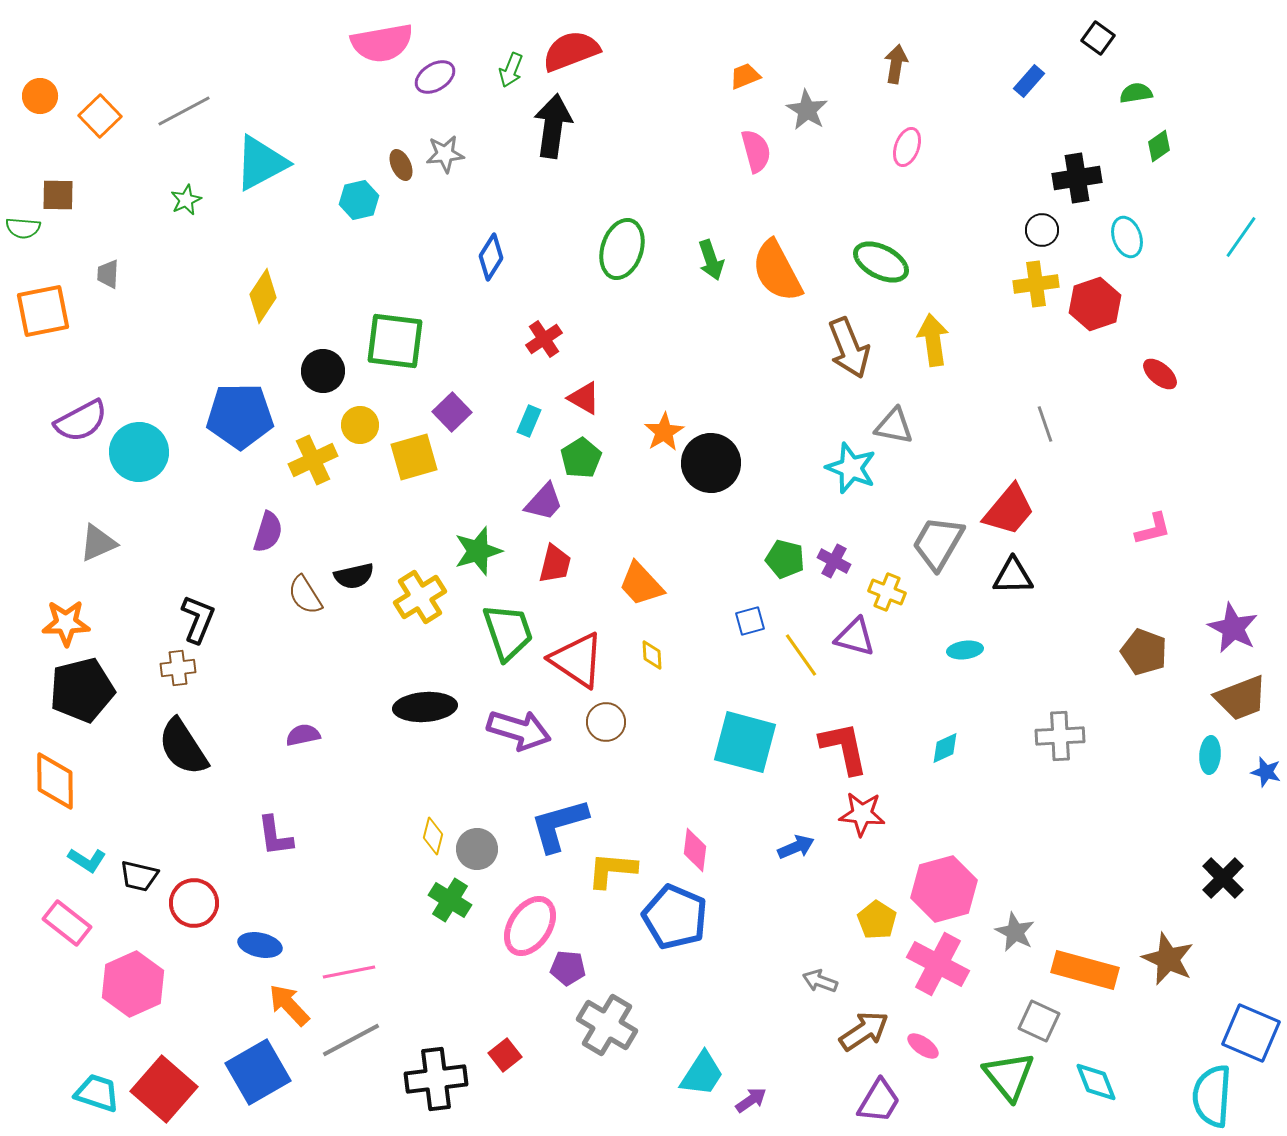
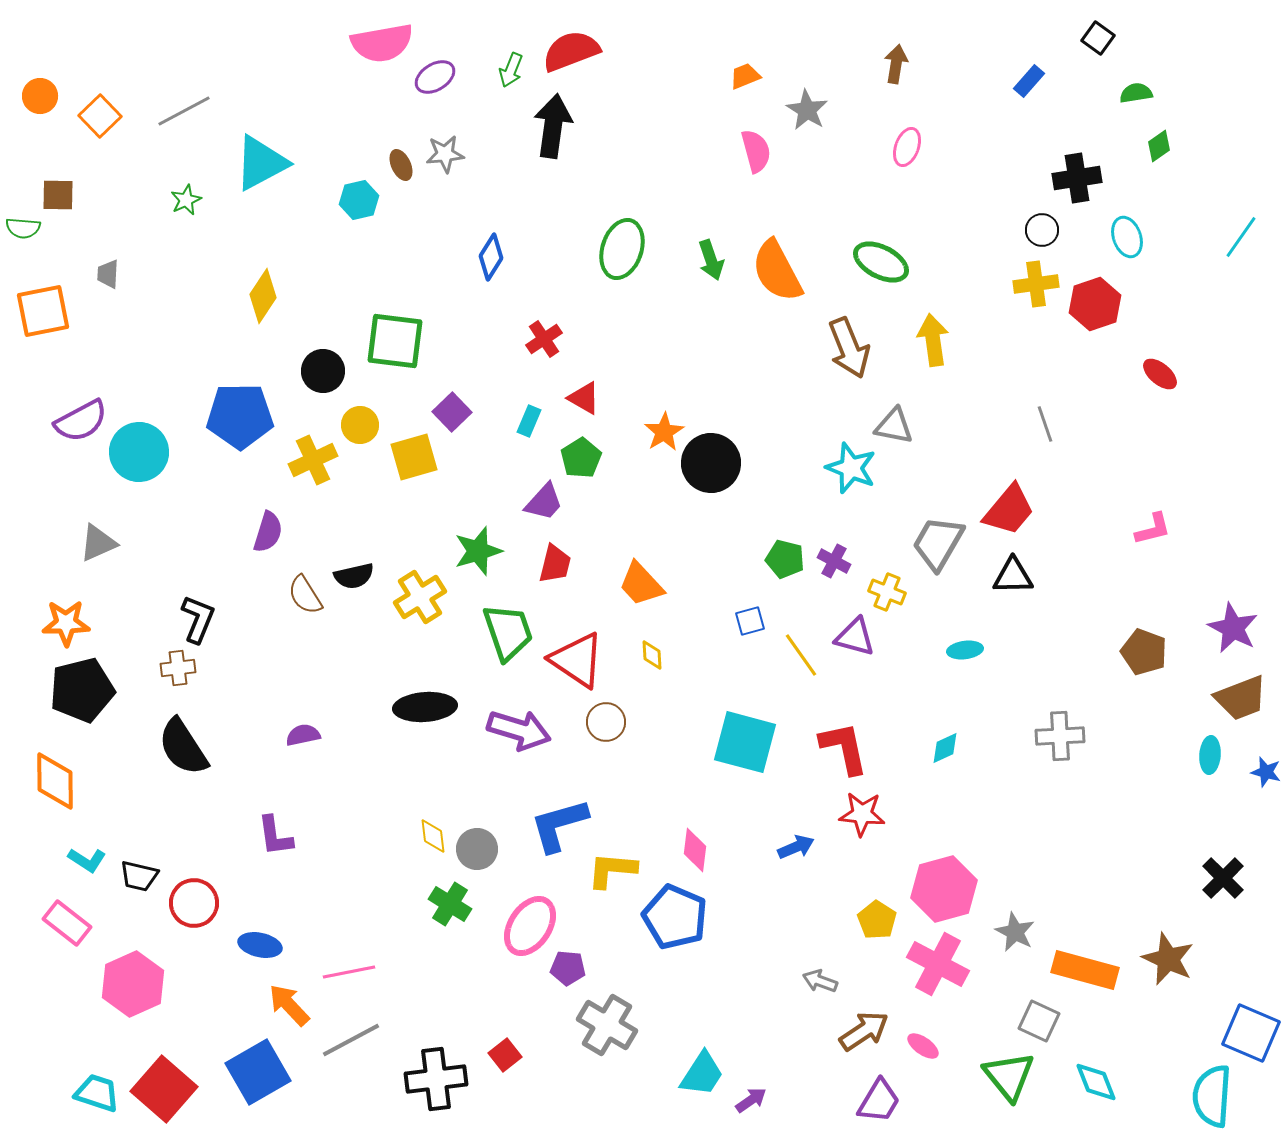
yellow diamond at (433, 836): rotated 21 degrees counterclockwise
green cross at (450, 900): moved 4 px down
